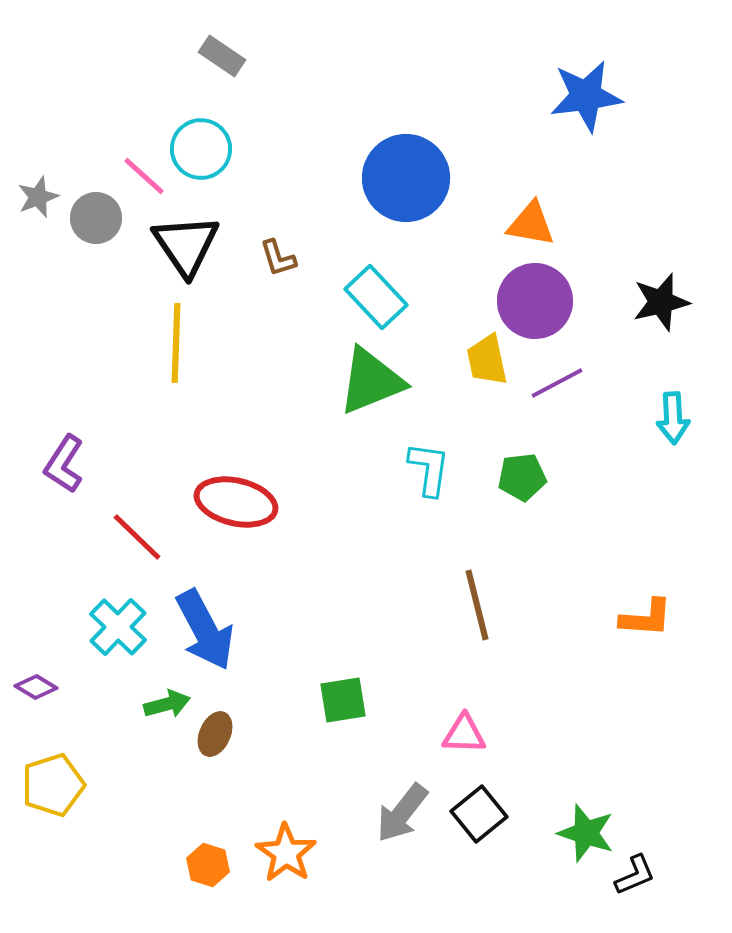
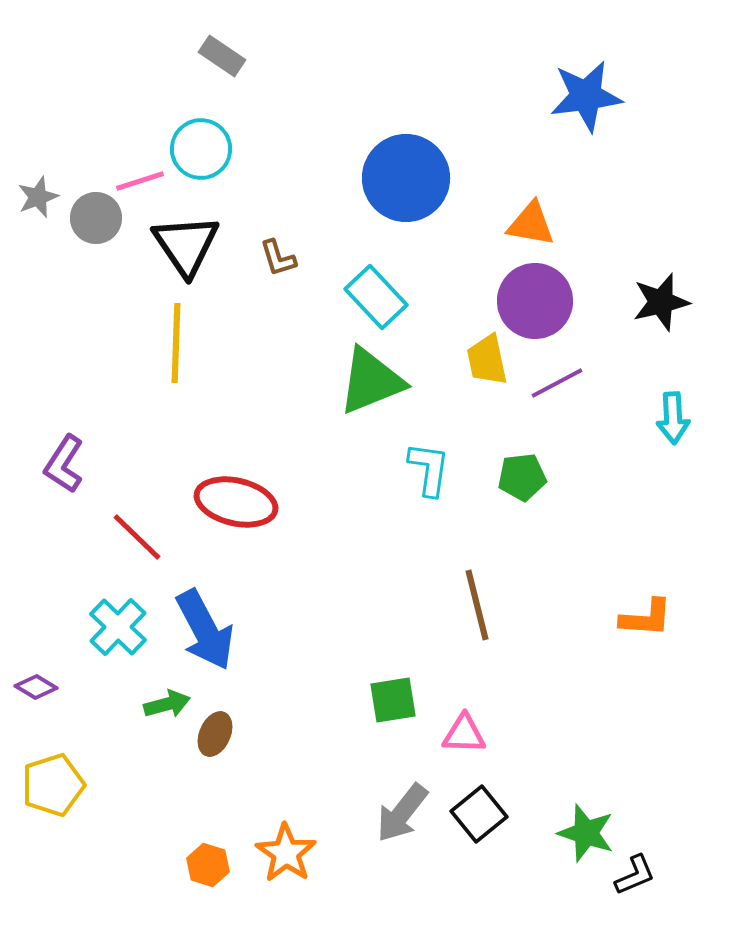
pink line: moved 4 px left, 5 px down; rotated 60 degrees counterclockwise
green square: moved 50 px right
